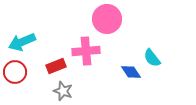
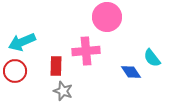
pink circle: moved 2 px up
red rectangle: rotated 66 degrees counterclockwise
red circle: moved 1 px up
